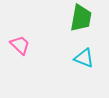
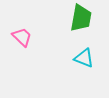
pink trapezoid: moved 2 px right, 8 px up
